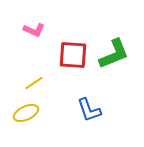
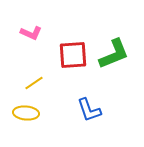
pink L-shape: moved 3 px left, 3 px down
red square: rotated 8 degrees counterclockwise
yellow ellipse: rotated 30 degrees clockwise
